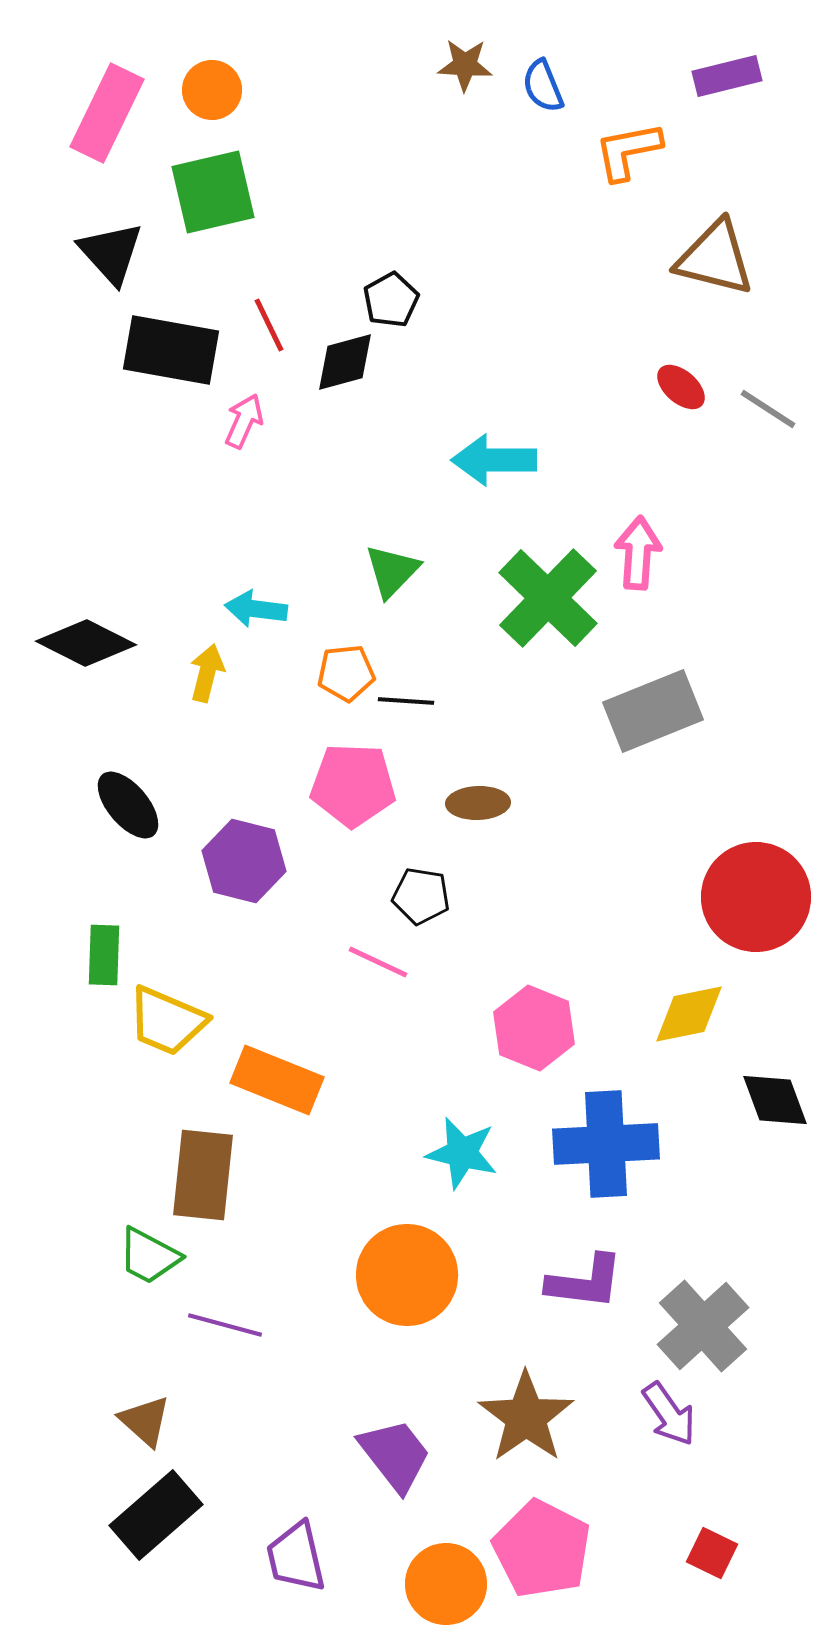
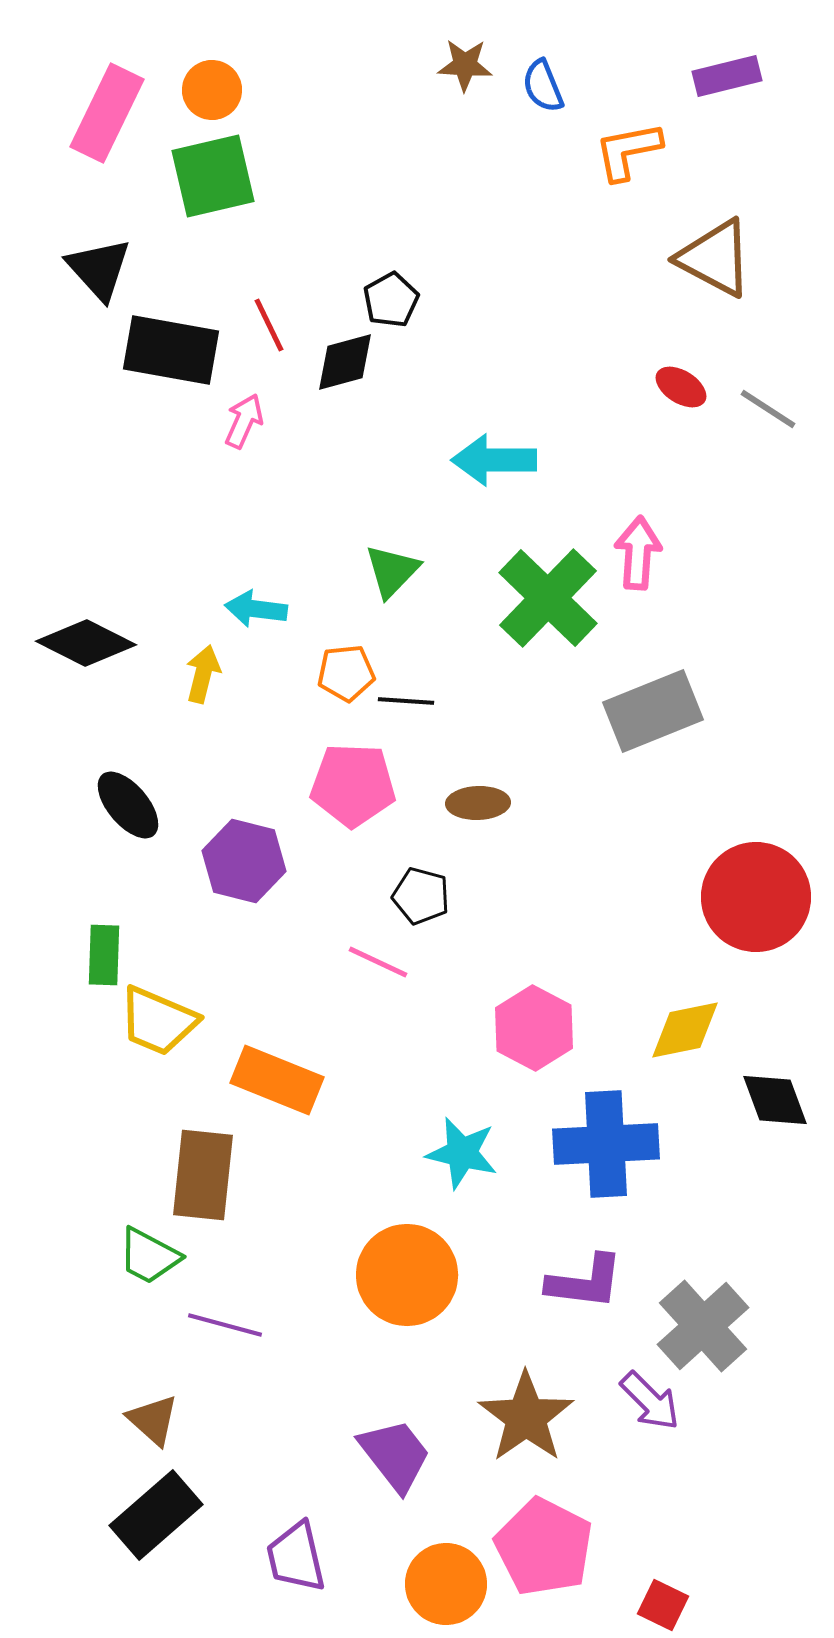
green square at (213, 192): moved 16 px up
black triangle at (111, 253): moved 12 px left, 16 px down
brown triangle at (715, 258): rotated 14 degrees clockwise
red ellipse at (681, 387): rotated 9 degrees counterclockwise
yellow arrow at (207, 673): moved 4 px left, 1 px down
black pentagon at (421, 896): rotated 6 degrees clockwise
yellow diamond at (689, 1014): moved 4 px left, 16 px down
yellow trapezoid at (167, 1021): moved 9 px left
pink hexagon at (534, 1028): rotated 6 degrees clockwise
purple arrow at (669, 1414): moved 19 px left, 13 px up; rotated 10 degrees counterclockwise
brown triangle at (145, 1421): moved 8 px right, 1 px up
pink pentagon at (542, 1549): moved 2 px right, 2 px up
red square at (712, 1553): moved 49 px left, 52 px down
